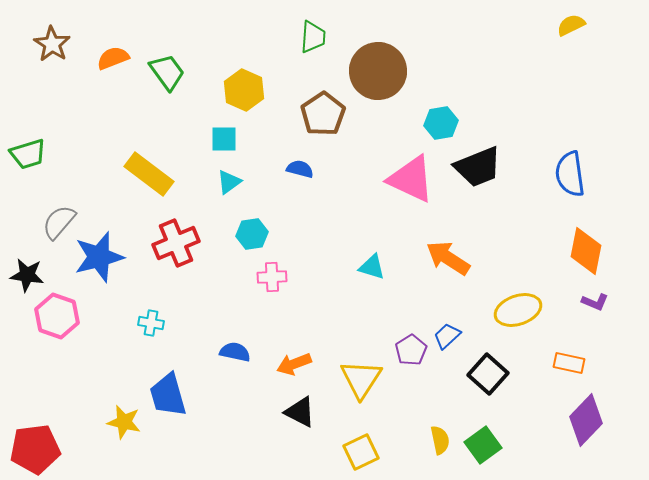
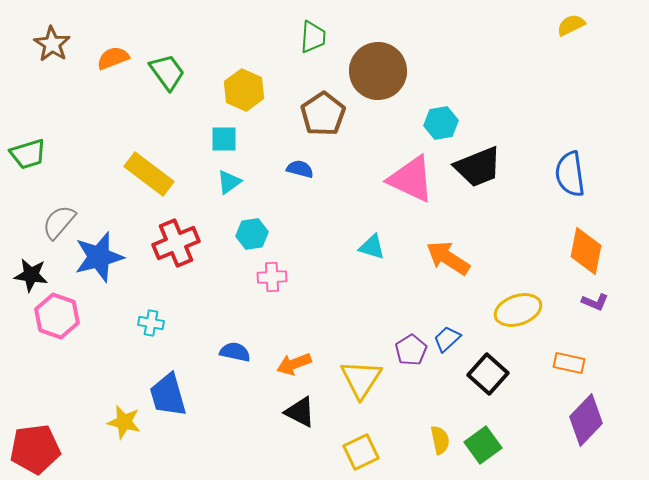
cyan triangle at (372, 267): moved 20 px up
black star at (27, 275): moved 4 px right
blue trapezoid at (447, 336): moved 3 px down
